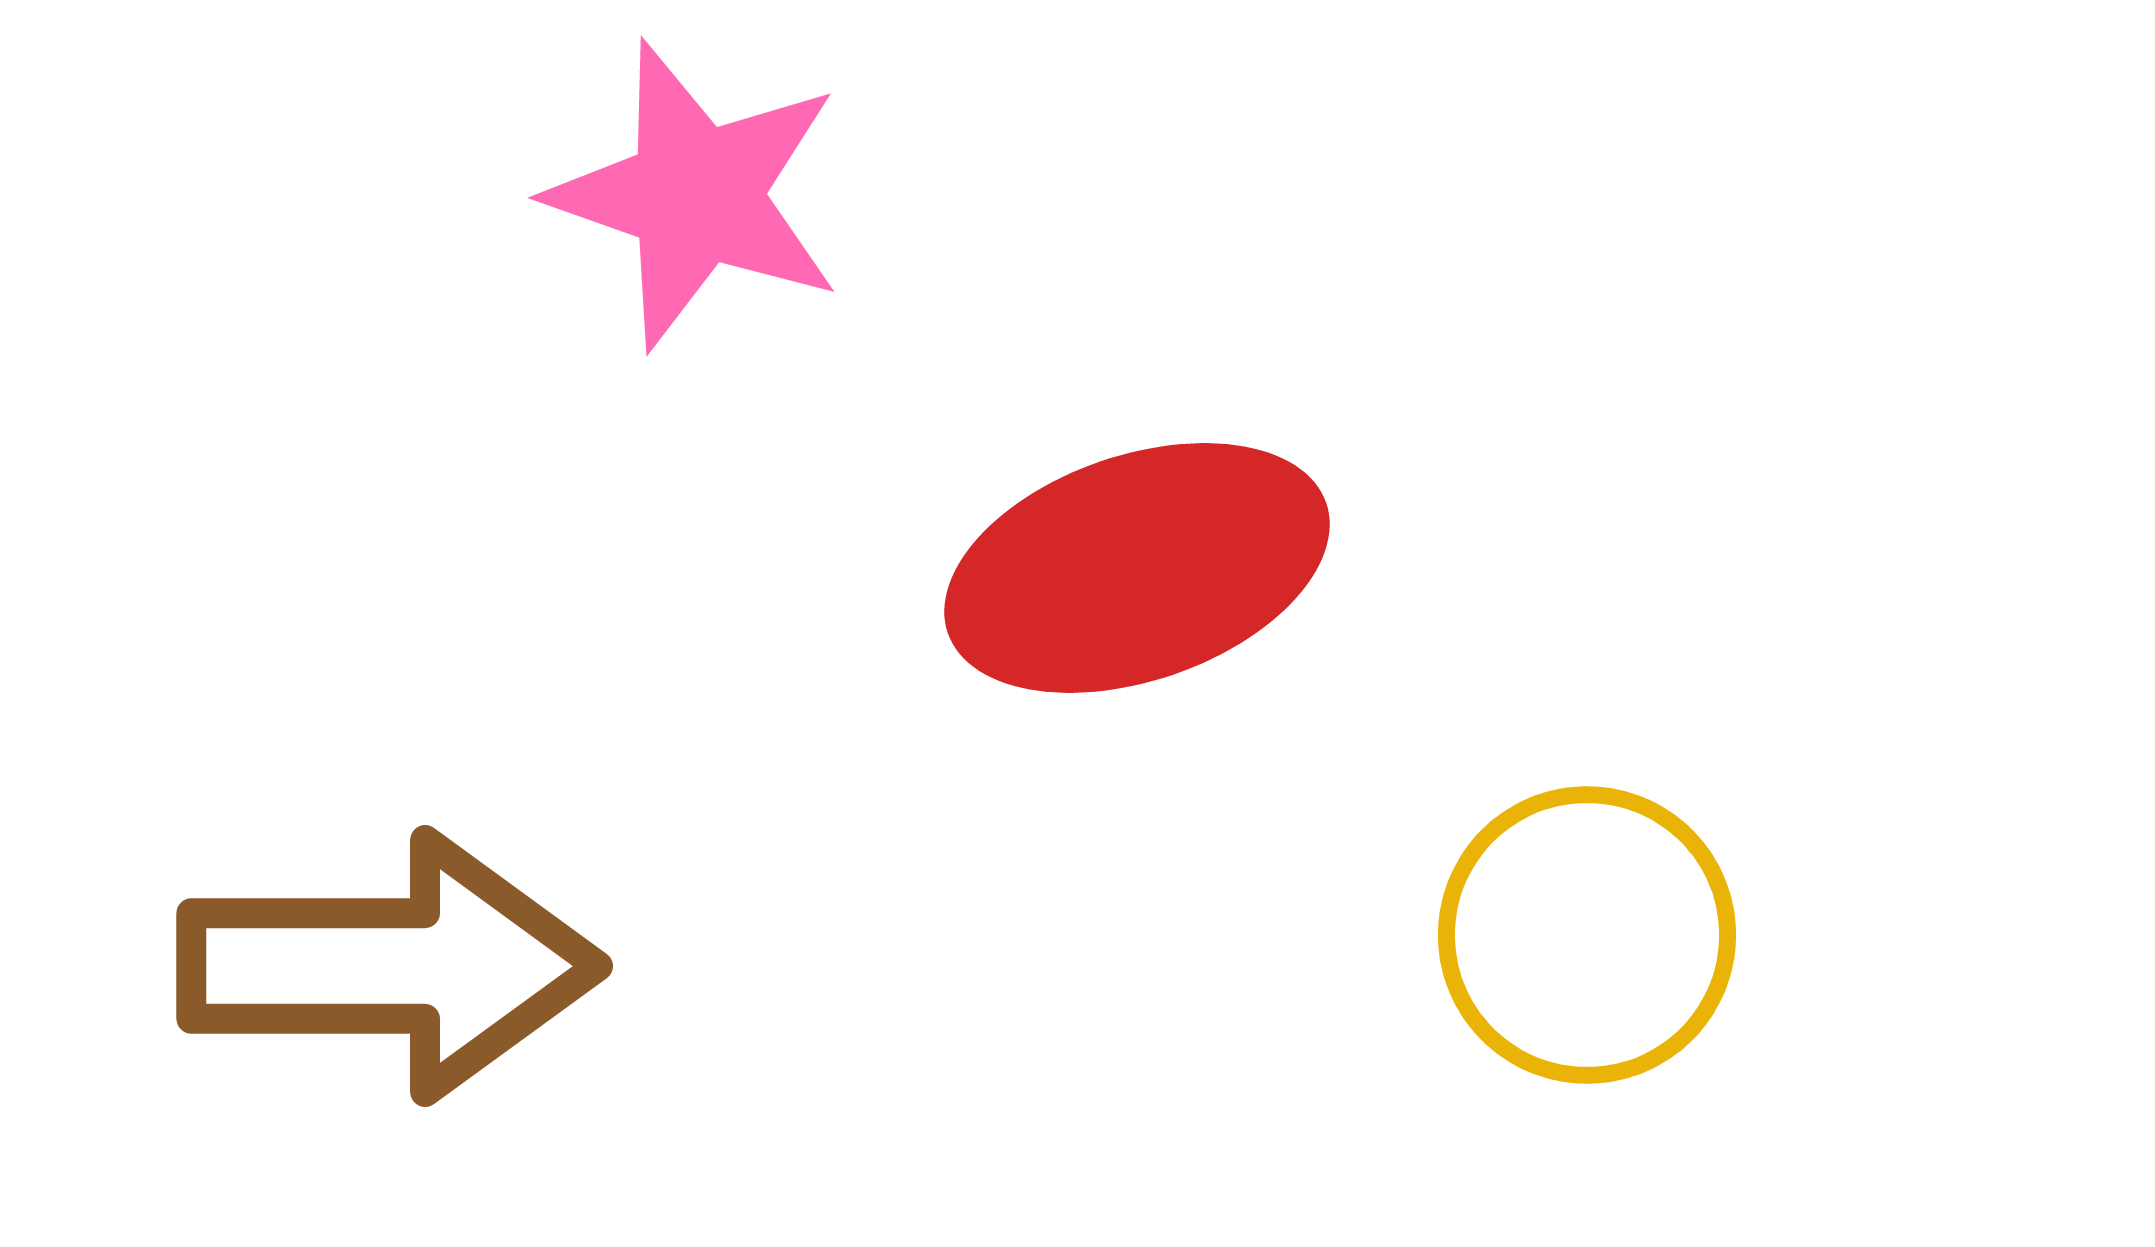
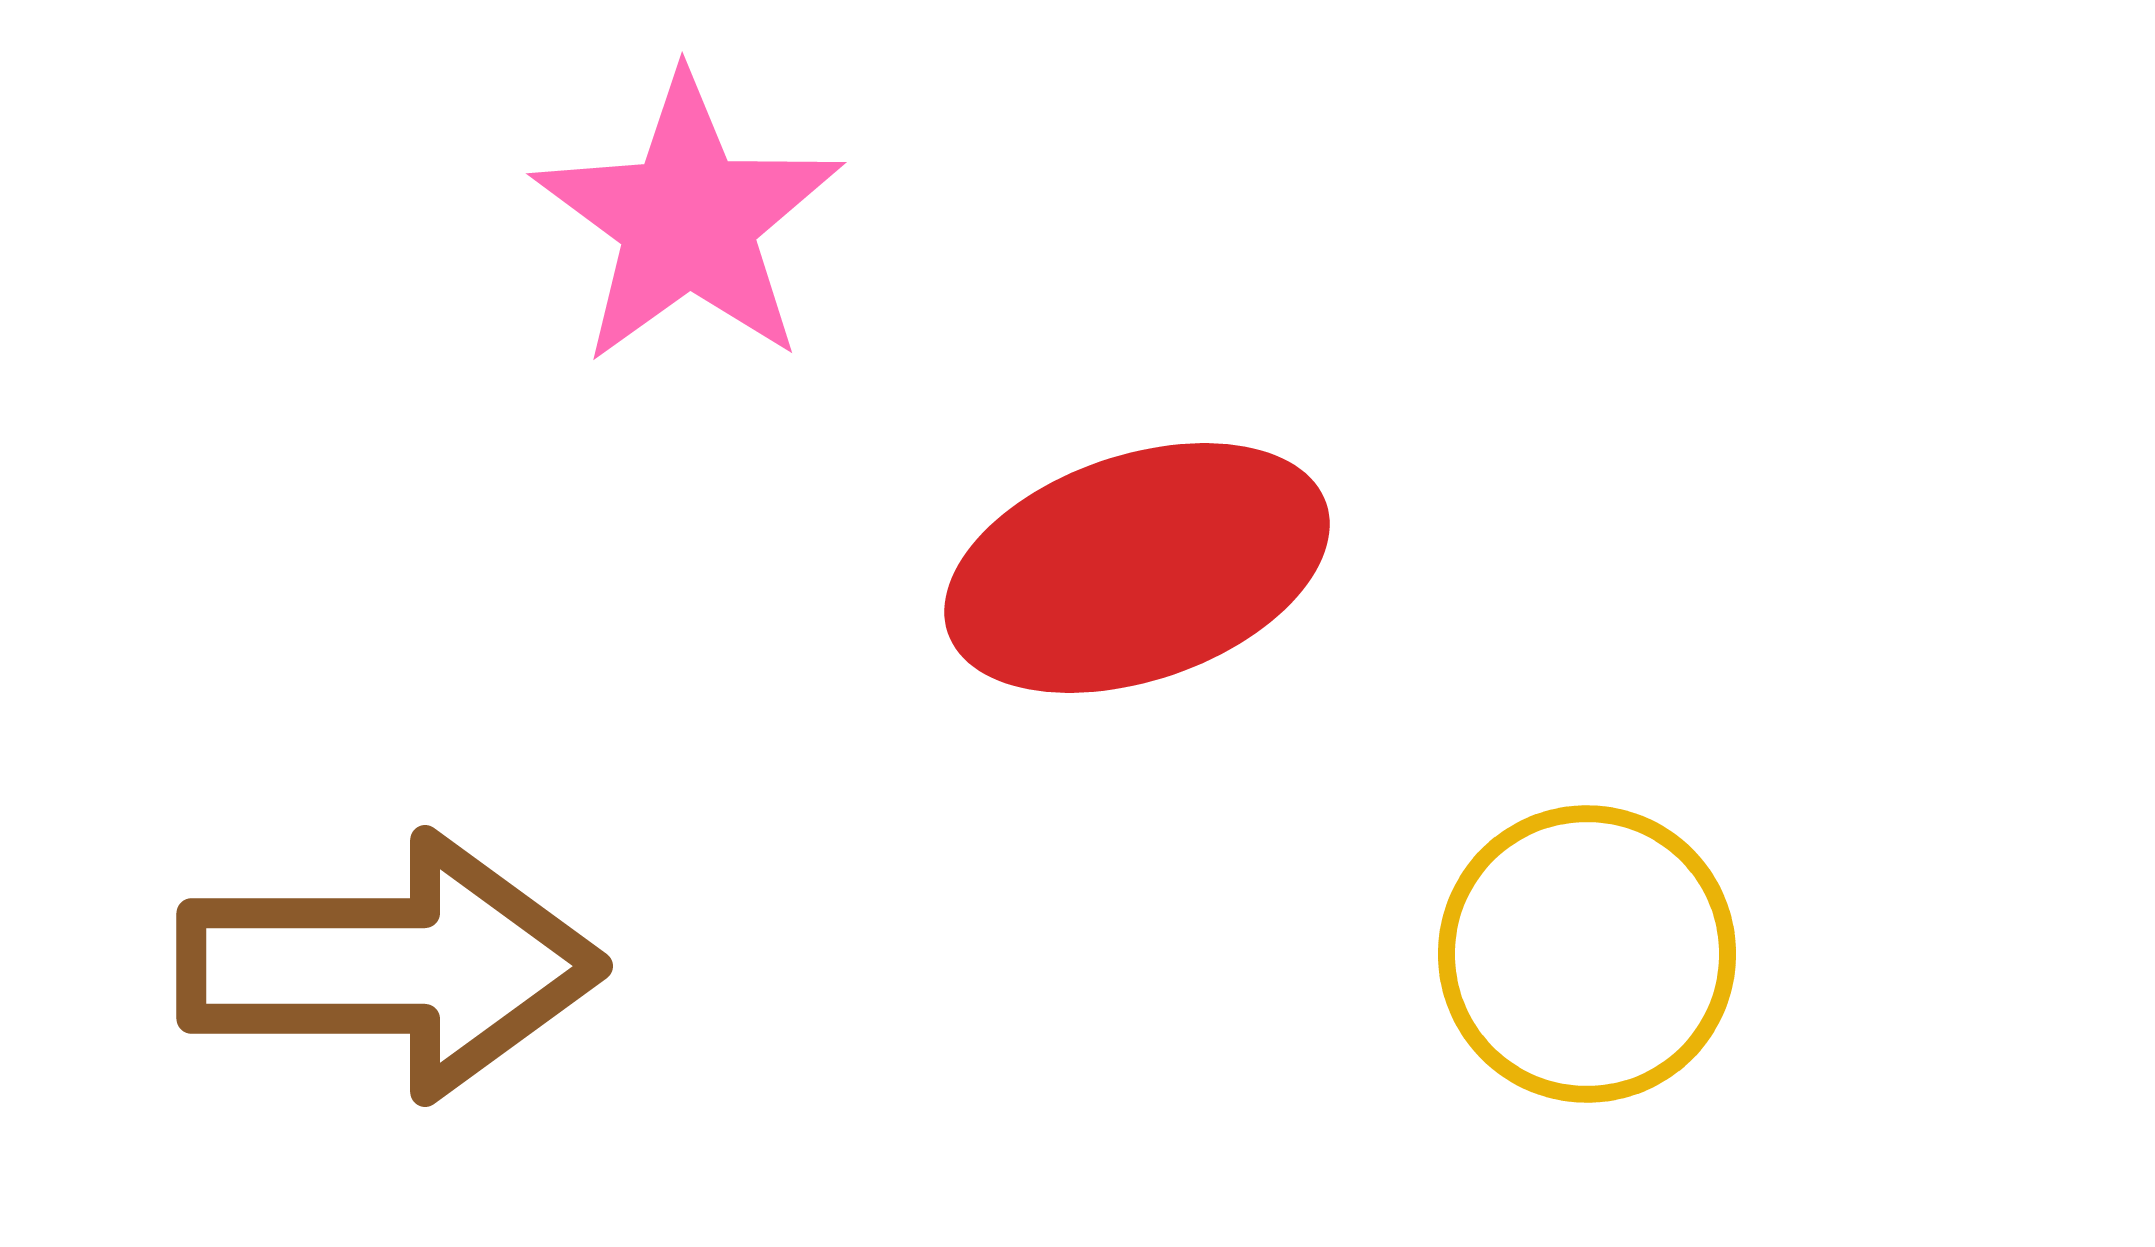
pink star: moved 8 px left, 25 px down; rotated 17 degrees clockwise
yellow circle: moved 19 px down
